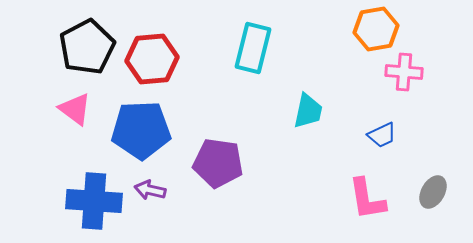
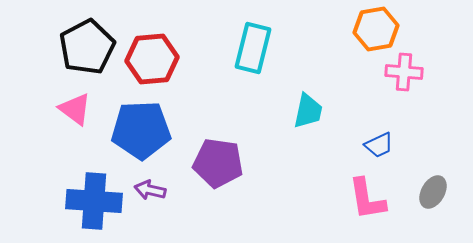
blue trapezoid: moved 3 px left, 10 px down
